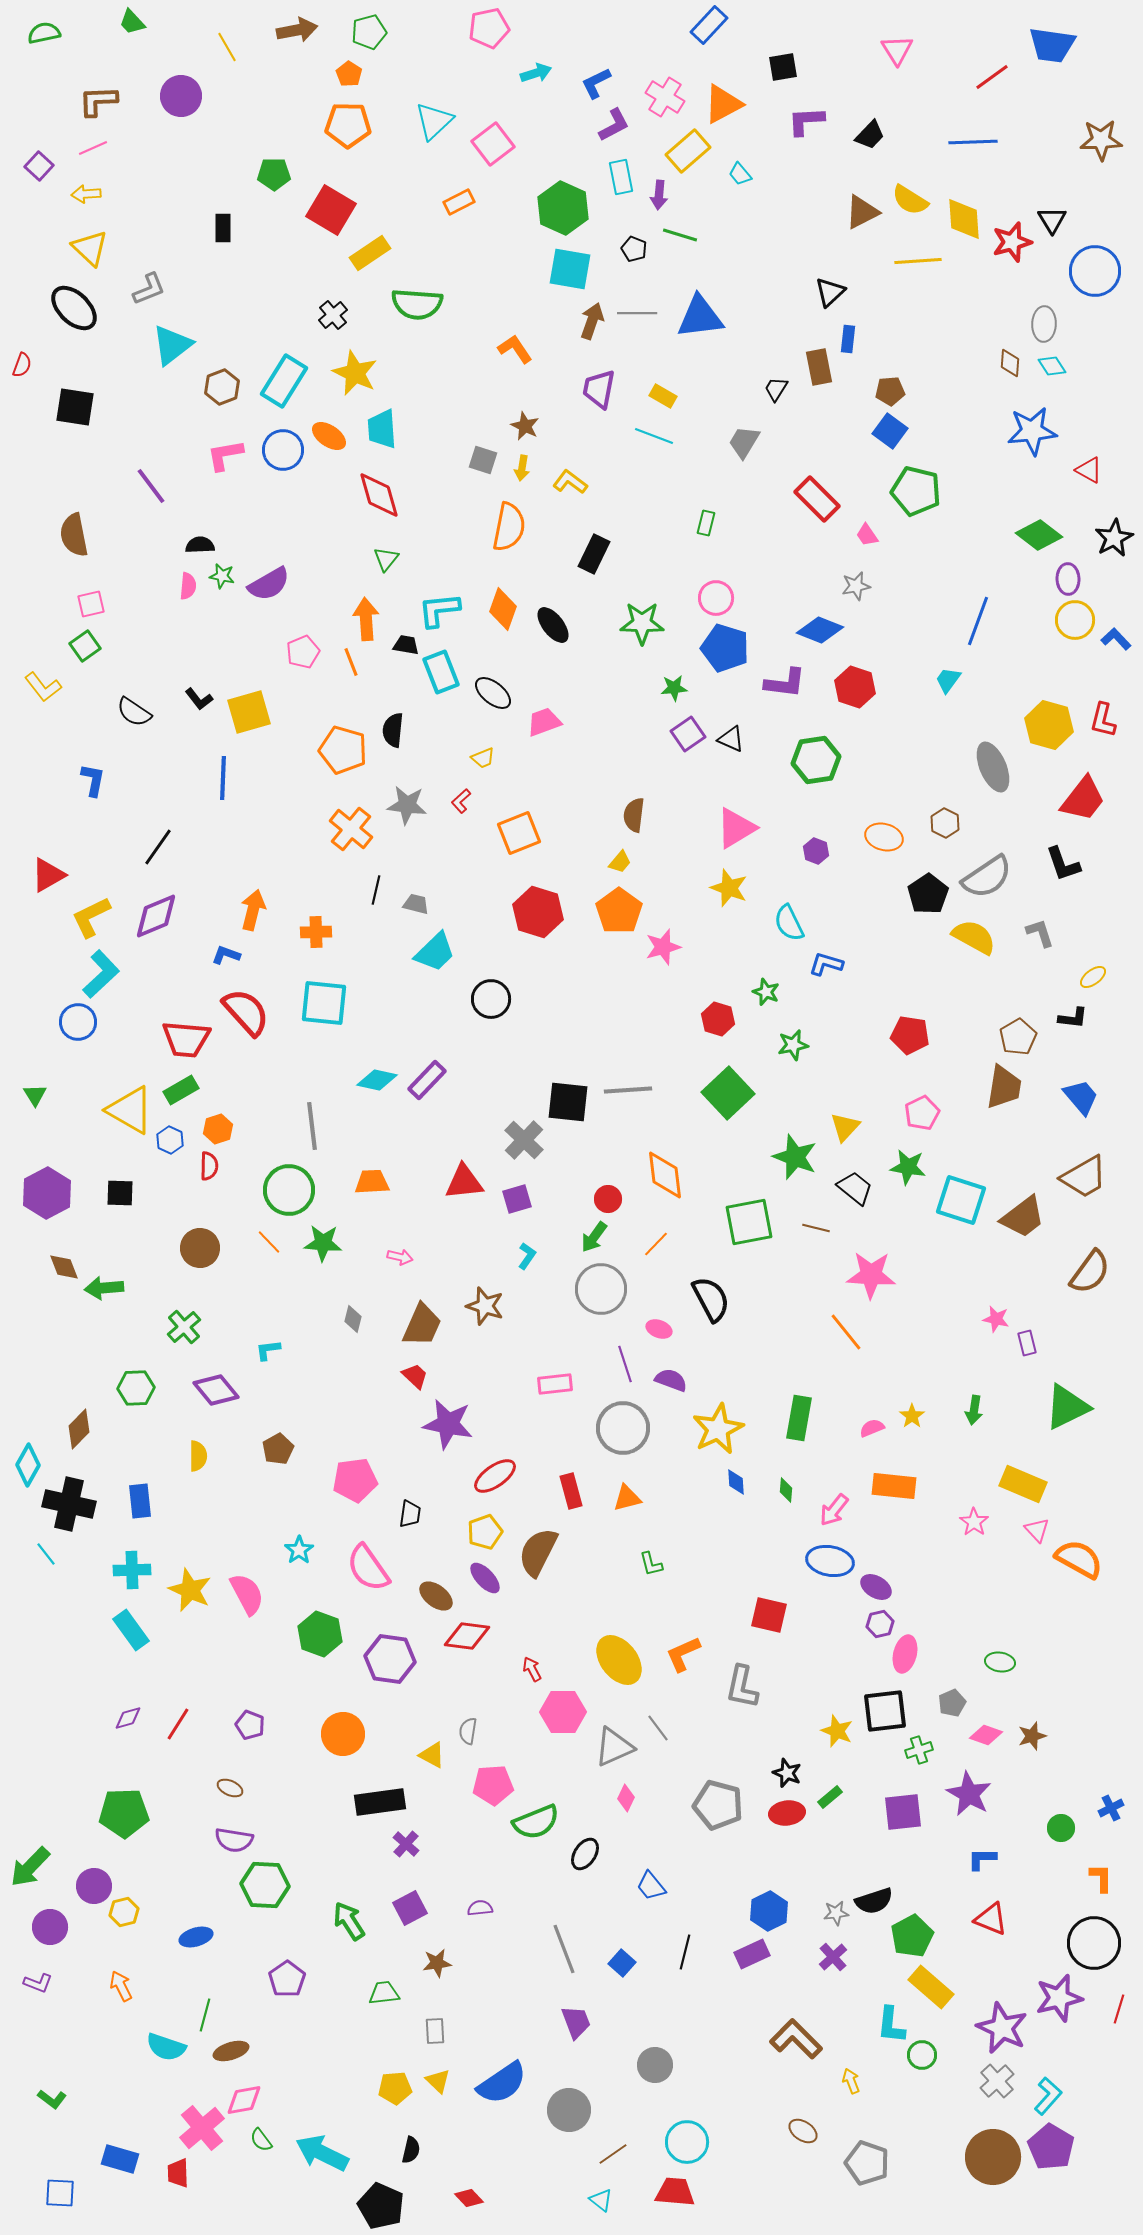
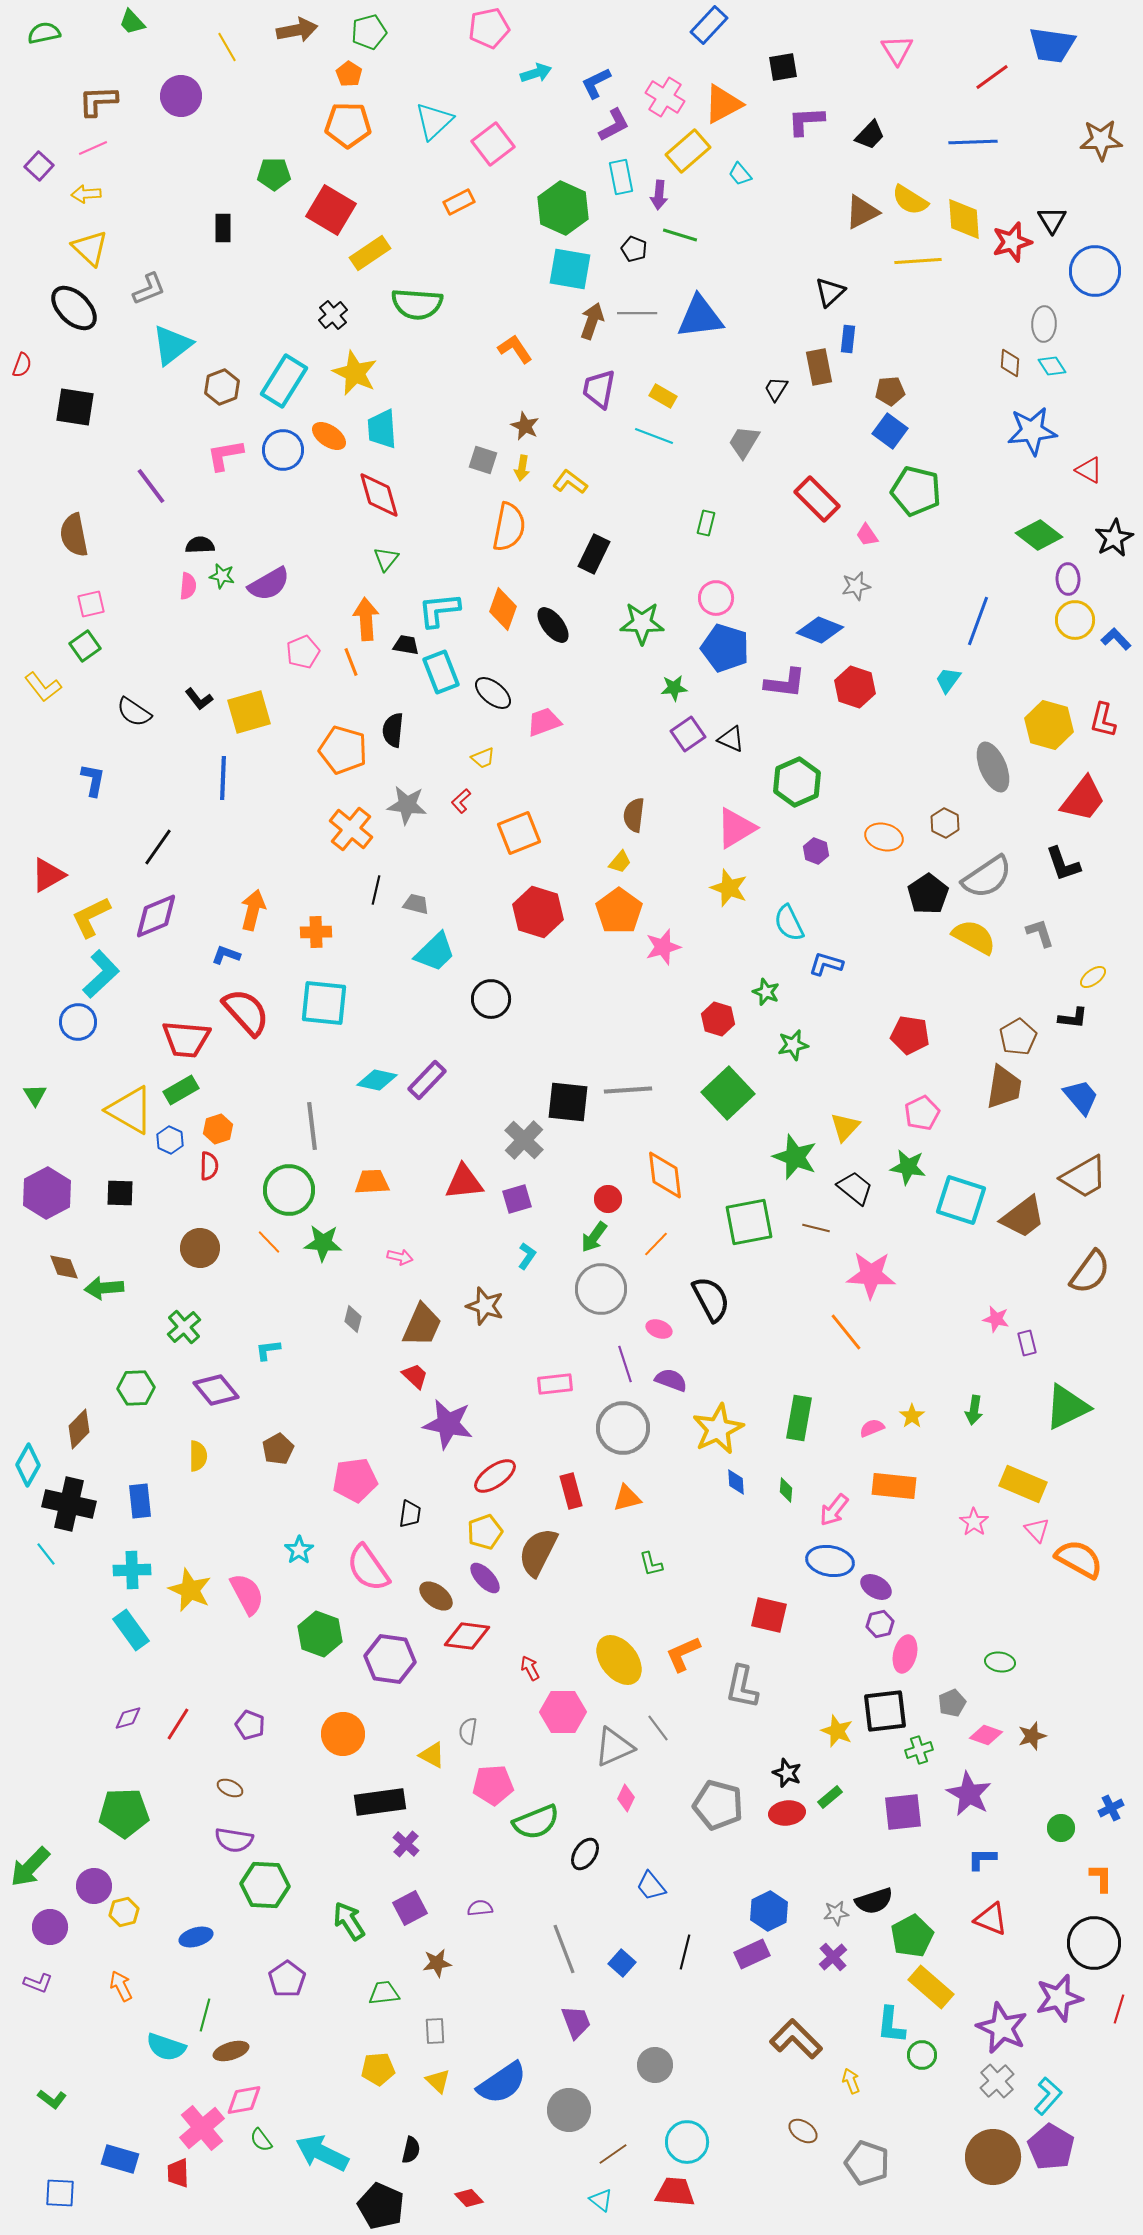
green hexagon at (816, 760): moved 19 px left, 22 px down; rotated 15 degrees counterclockwise
red arrow at (532, 1669): moved 2 px left, 1 px up
yellow pentagon at (395, 2088): moved 17 px left, 19 px up
